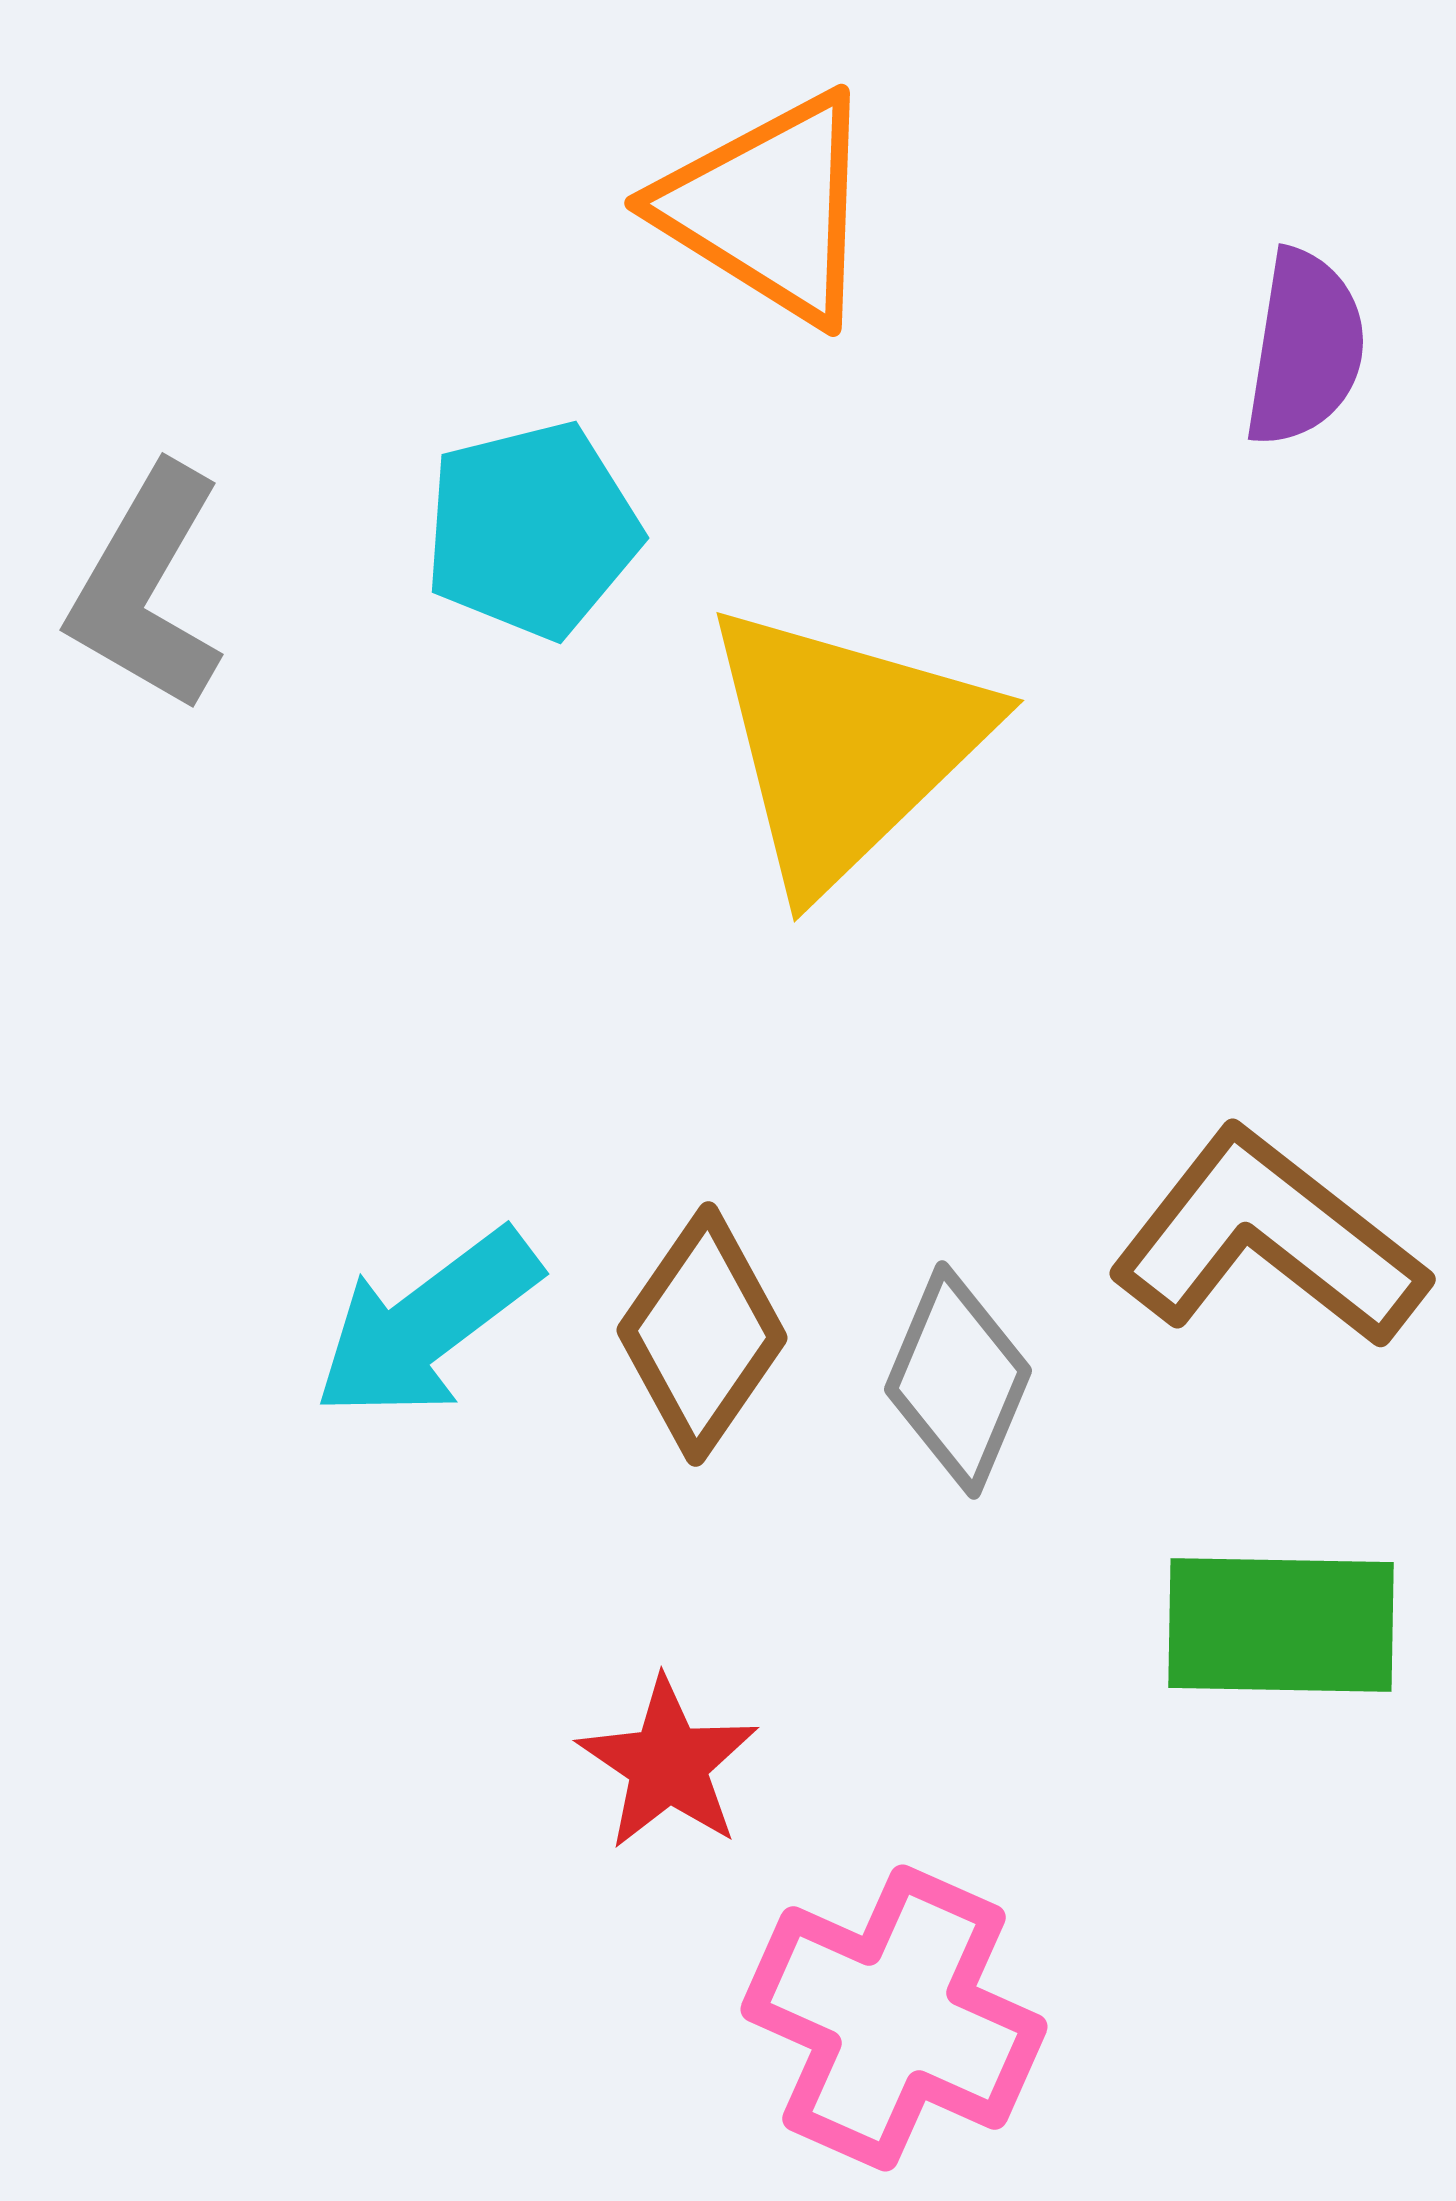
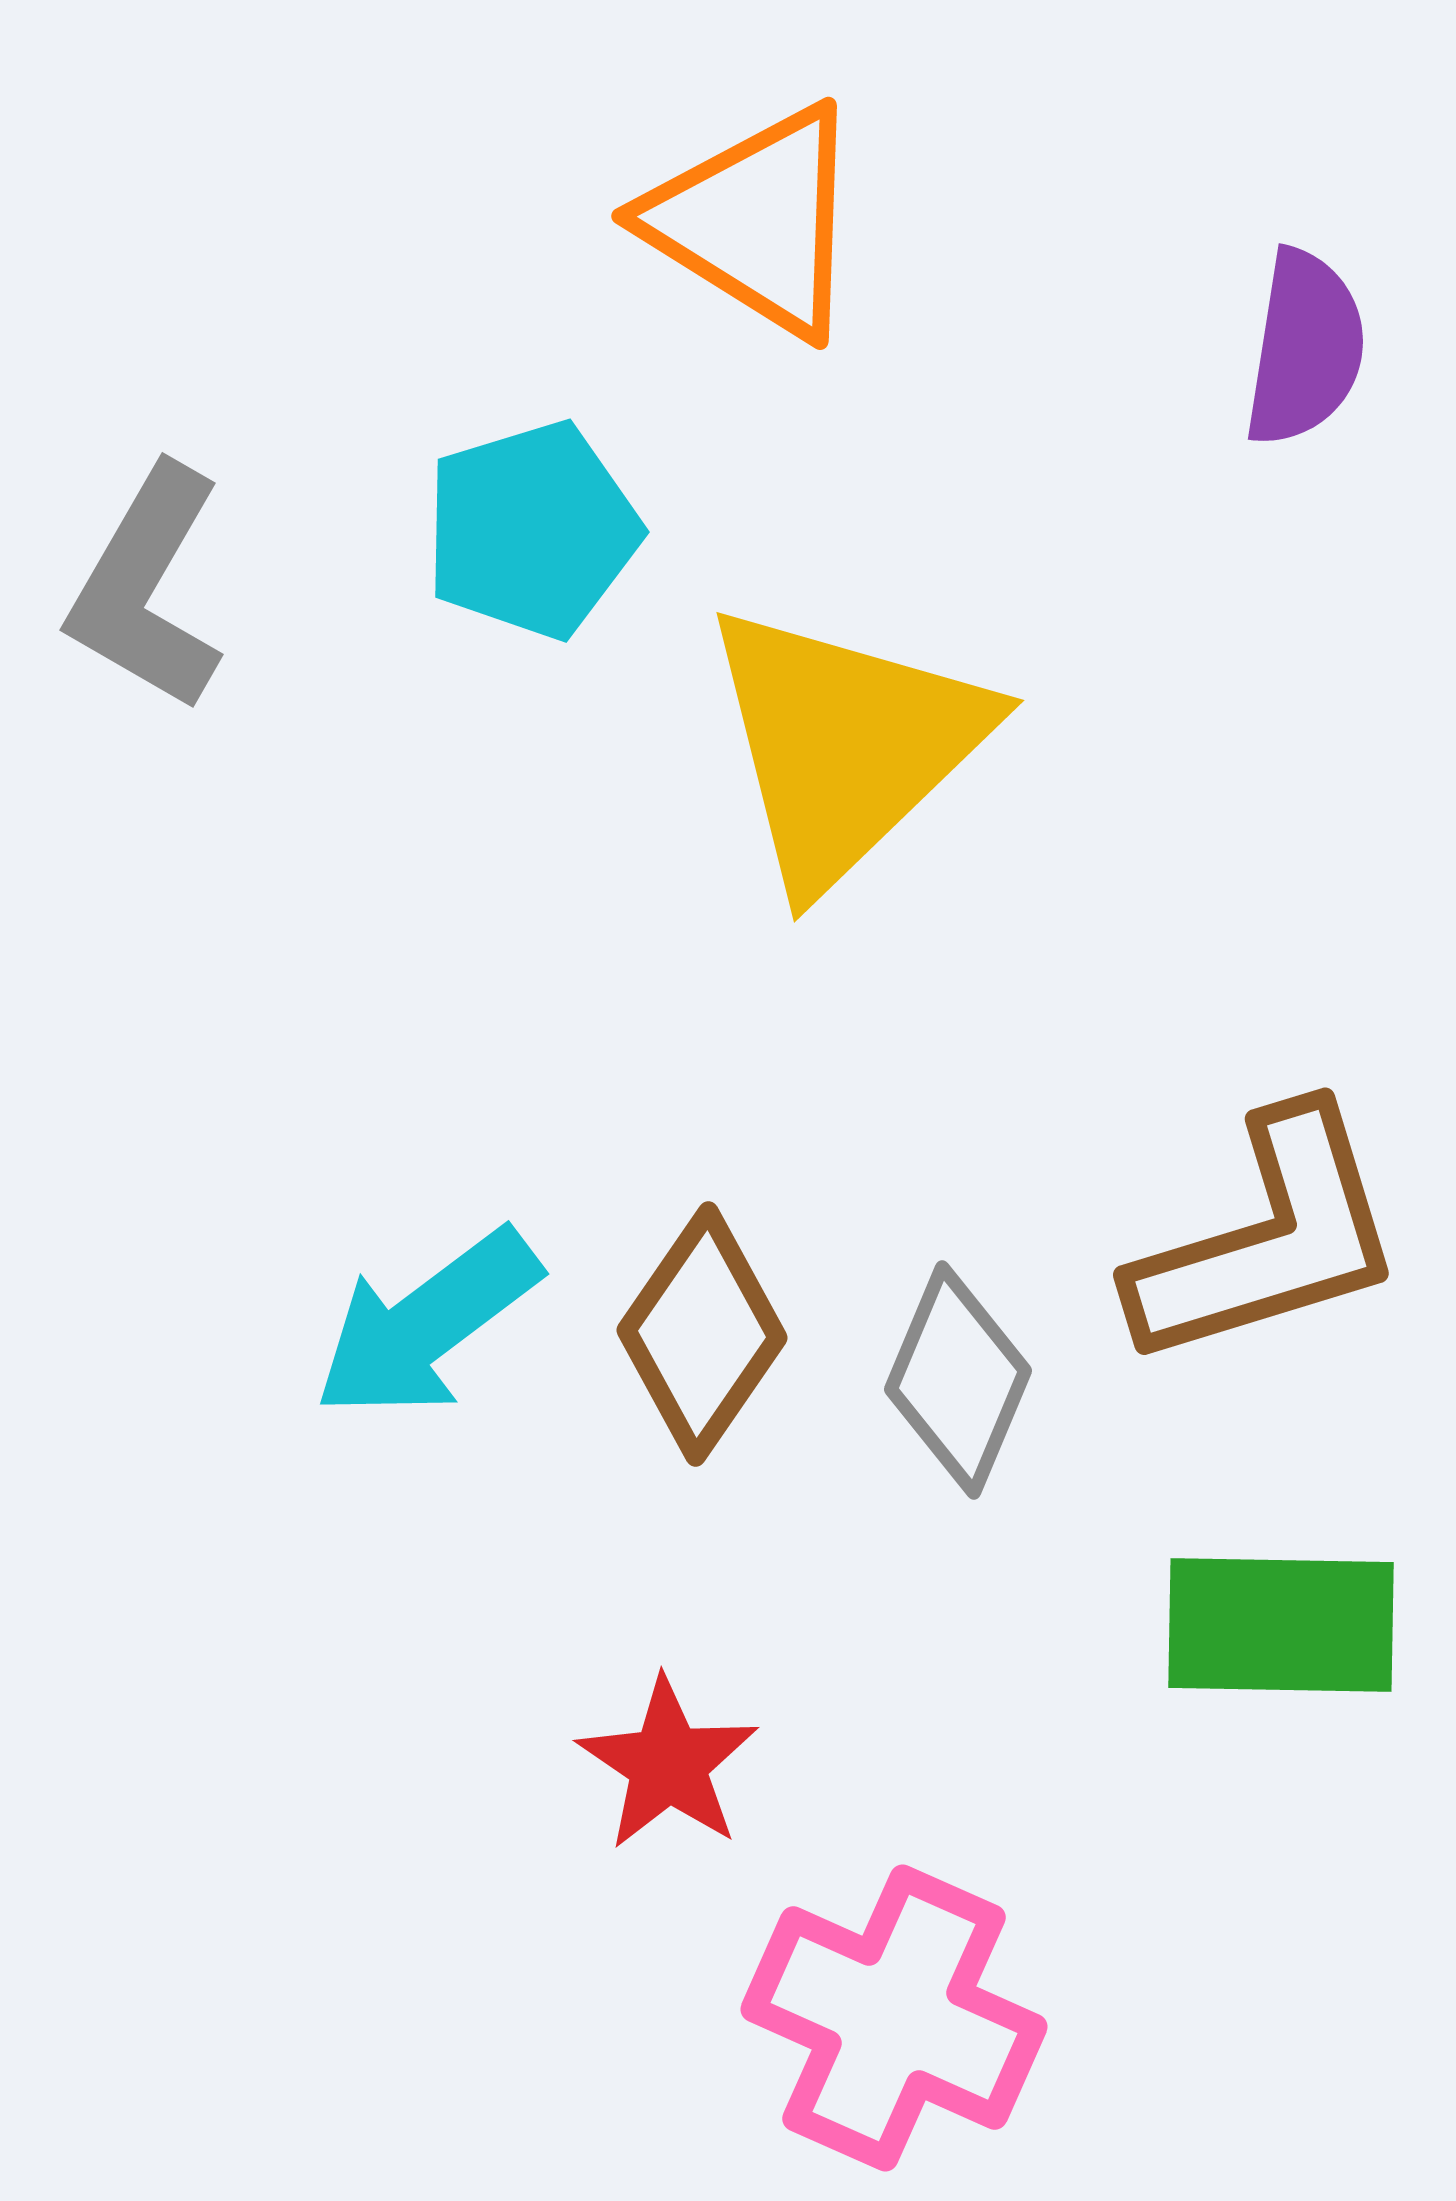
orange triangle: moved 13 px left, 13 px down
cyan pentagon: rotated 3 degrees counterclockwise
brown L-shape: rotated 125 degrees clockwise
